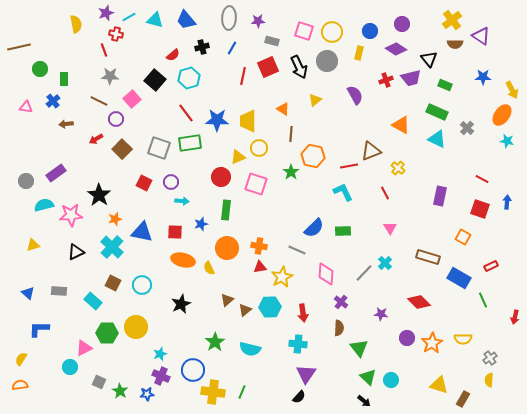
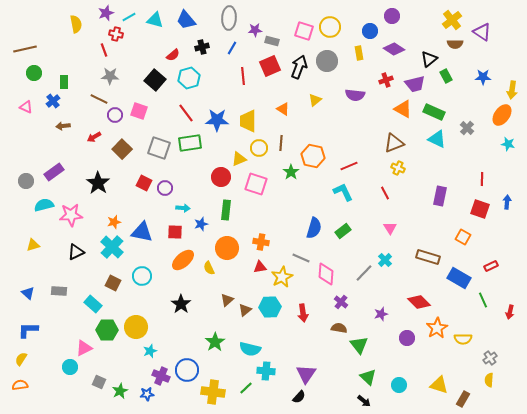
purple star at (258, 21): moved 3 px left, 9 px down
purple circle at (402, 24): moved 10 px left, 8 px up
yellow circle at (332, 32): moved 2 px left, 5 px up
purple triangle at (481, 36): moved 1 px right, 4 px up
brown line at (19, 47): moved 6 px right, 2 px down
purple diamond at (396, 49): moved 2 px left
yellow rectangle at (359, 53): rotated 24 degrees counterclockwise
black triangle at (429, 59): rotated 30 degrees clockwise
red square at (268, 67): moved 2 px right, 1 px up
black arrow at (299, 67): rotated 135 degrees counterclockwise
green circle at (40, 69): moved 6 px left, 4 px down
red line at (243, 76): rotated 18 degrees counterclockwise
purple trapezoid at (411, 78): moved 4 px right, 6 px down
green rectangle at (64, 79): moved 3 px down
green rectangle at (445, 85): moved 1 px right, 9 px up; rotated 40 degrees clockwise
yellow arrow at (512, 90): rotated 36 degrees clockwise
purple semicircle at (355, 95): rotated 126 degrees clockwise
pink square at (132, 99): moved 7 px right, 12 px down; rotated 30 degrees counterclockwise
brown line at (99, 101): moved 2 px up
pink triangle at (26, 107): rotated 16 degrees clockwise
green rectangle at (437, 112): moved 3 px left
purple circle at (116, 119): moved 1 px left, 4 px up
brown arrow at (66, 124): moved 3 px left, 2 px down
orange triangle at (401, 125): moved 2 px right, 16 px up
brown line at (291, 134): moved 10 px left, 9 px down
red arrow at (96, 139): moved 2 px left, 2 px up
cyan star at (507, 141): moved 1 px right, 3 px down
brown triangle at (371, 151): moved 23 px right, 8 px up
yellow triangle at (238, 157): moved 1 px right, 2 px down
red line at (349, 166): rotated 12 degrees counterclockwise
yellow cross at (398, 168): rotated 16 degrees counterclockwise
purple rectangle at (56, 173): moved 2 px left, 1 px up
red line at (482, 179): rotated 64 degrees clockwise
purple circle at (171, 182): moved 6 px left, 6 px down
black star at (99, 195): moved 1 px left, 12 px up
cyan arrow at (182, 201): moved 1 px right, 7 px down
orange star at (115, 219): moved 1 px left, 3 px down
blue semicircle at (314, 228): rotated 30 degrees counterclockwise
green rectangle at (343, 231): rotated 35 degrees counterclockwise
orange cross at (259, 246): moved 2 px right, 4 px up
gray line at (297, 250): moved 4 px right, 8 px down
orange ellipse at (183, 260): rotated 55 degrees counterclockwise
cyan cross at (385, 263): moved 3 px up
cyan circle at (142, 285): moved 9 px up
cyan rectangle at (93, 301): moved 3 px down
black star at (181, 304): rotated 12 degrees counterclockwise
purple star at (381, 314): rotated 24 degrees counterclockwise
red arrow at (515, 317): moved 5 px left, 5 px up
brown semicircle at (339, 328): rotated 84 degrees counterclockwise
blue L-shape at (39, 329): moved 11 px left, 1 px down
green hexagon at (107, 333): moved 3 px up
orange star at (432, 343): moved 5 px right, 15 px up
cyan cross at (298, 344): moved 32 px left, 27 px down
green triangle at (359, 348): moved 3 px up
cyan star at (160, 354): moved 10 px left, 3 px up
blue circle at (193, 370): moved 6 px left
cyan circle at (391, 380): moved 8 px right, 5 px down
green star at (120, 391): rotated 14 degrees clockwise
green line at (242, 392): moved 4 px right, 4 px up; rotated 24 degrees clockwise
